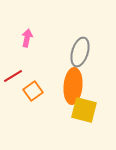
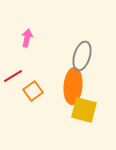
gray ellipse: moved 2 px right, 4 px down
